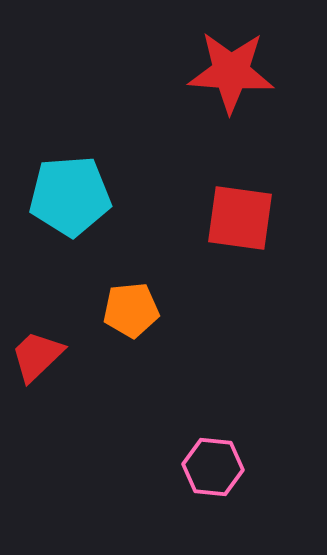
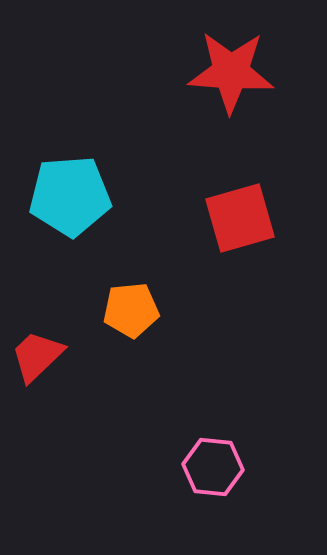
red square: rotated 24 degrees counterclockwise
